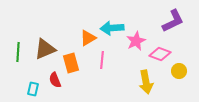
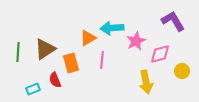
purple L-shape: rotated 95 degrees counterclockwise
brown triangle: rotated 10 degrees counterclockwise
pink diamond: rotated 35 degrees counterclockwise
yellow circle: moved 3 px right
cyan rectangle: rotated 56 degrees clockwise
